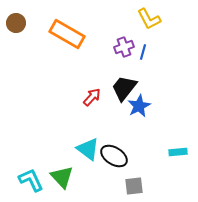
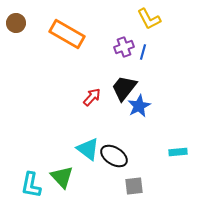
cyan L-shape: moved 5 px down; rotated 144 degrees counterclockwise
